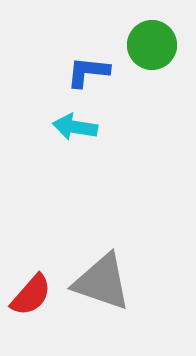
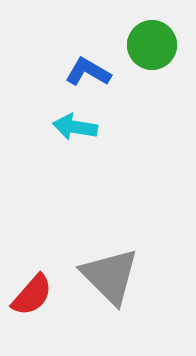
blue L-shape: rotated 24 degrees clockwise
gray triangle: moved 8 px right, 6 px up; rotated 26 degrees clockwise
red semicircle: moved 1 px right
